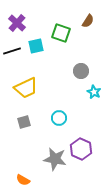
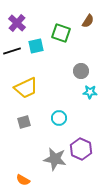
cyan star: moved 4 px left; rotated 24 degrees counterclockwise
